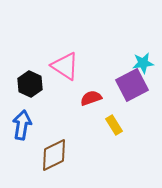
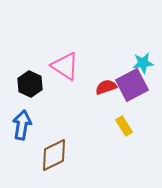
red semicircle: moved 15 px right, 11 px up
yellow rectangle: moved 10 px right, 1 px down
